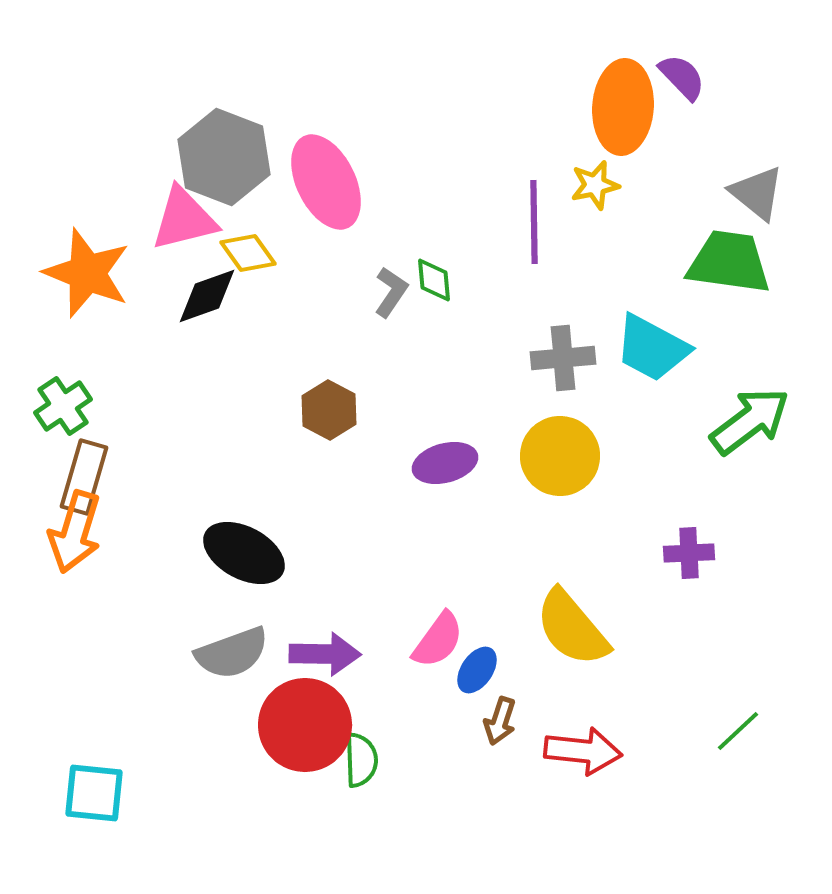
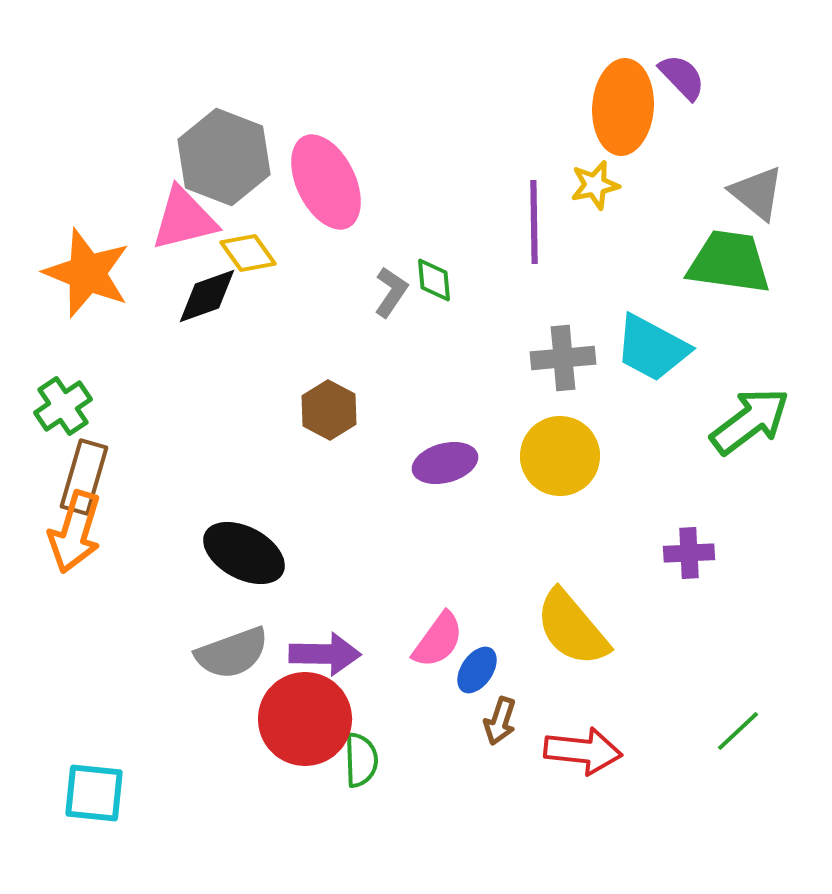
red circle: moved 6 px up
